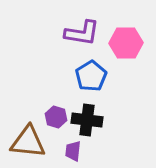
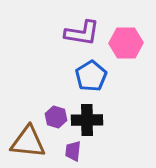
black cross: rotated 8 degrees counterclockwise
